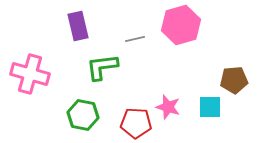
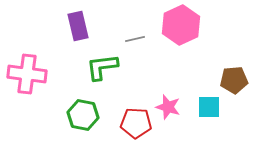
pink hexagon: rotated 9 degrees counterclockwise
pink cross: moved 3 px left; rotated 9 degrees counterclockwise
cyan square: moved 1 px left
